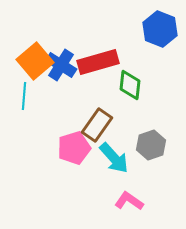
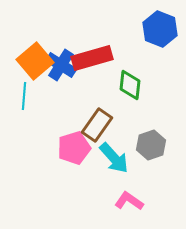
red rectangle: moved 6 px left, 4 px up
